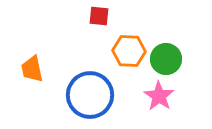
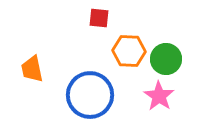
red square: moved 2 px down
